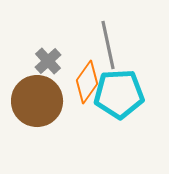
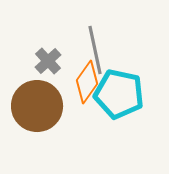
gray line: moved 13 px left, 5 px down
cyan pentagon: rotated 15 degrees clockwise
brown circle: moved 5 px down
